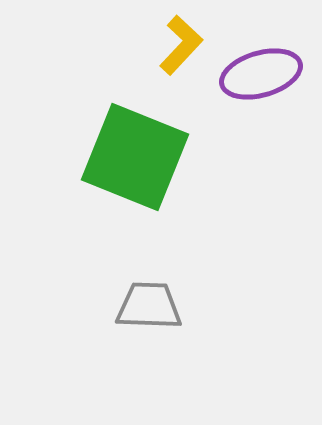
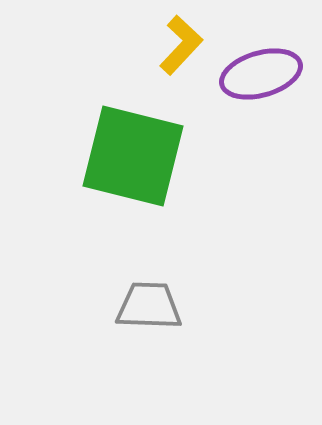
green square: moved 2 px left, 1 px up; rotated 8 degrees counterclockwise
